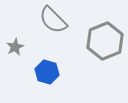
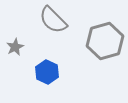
gray hexagon: rotated 6 degrees clockwise
blue hexagon: rotated 10 degrees clockwise
